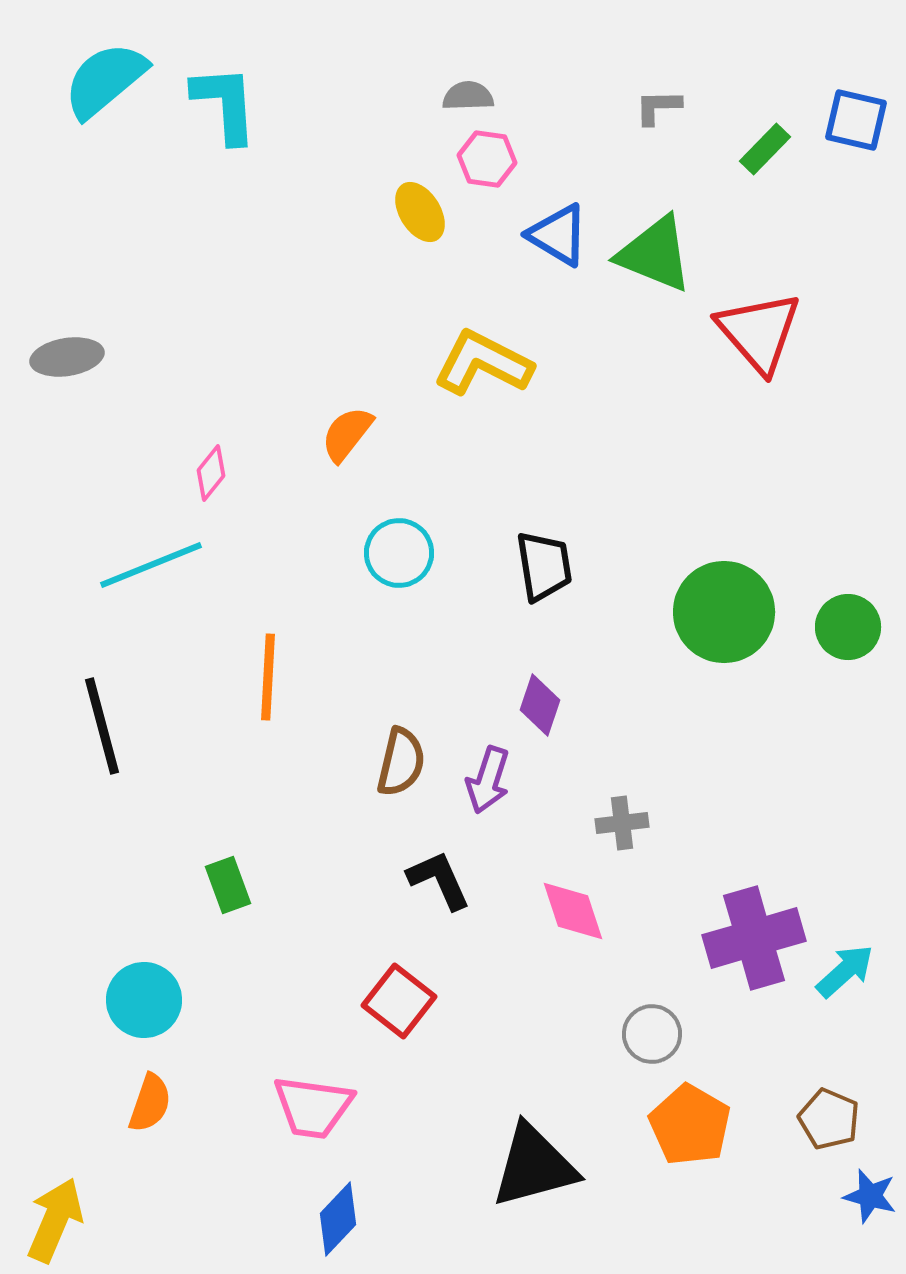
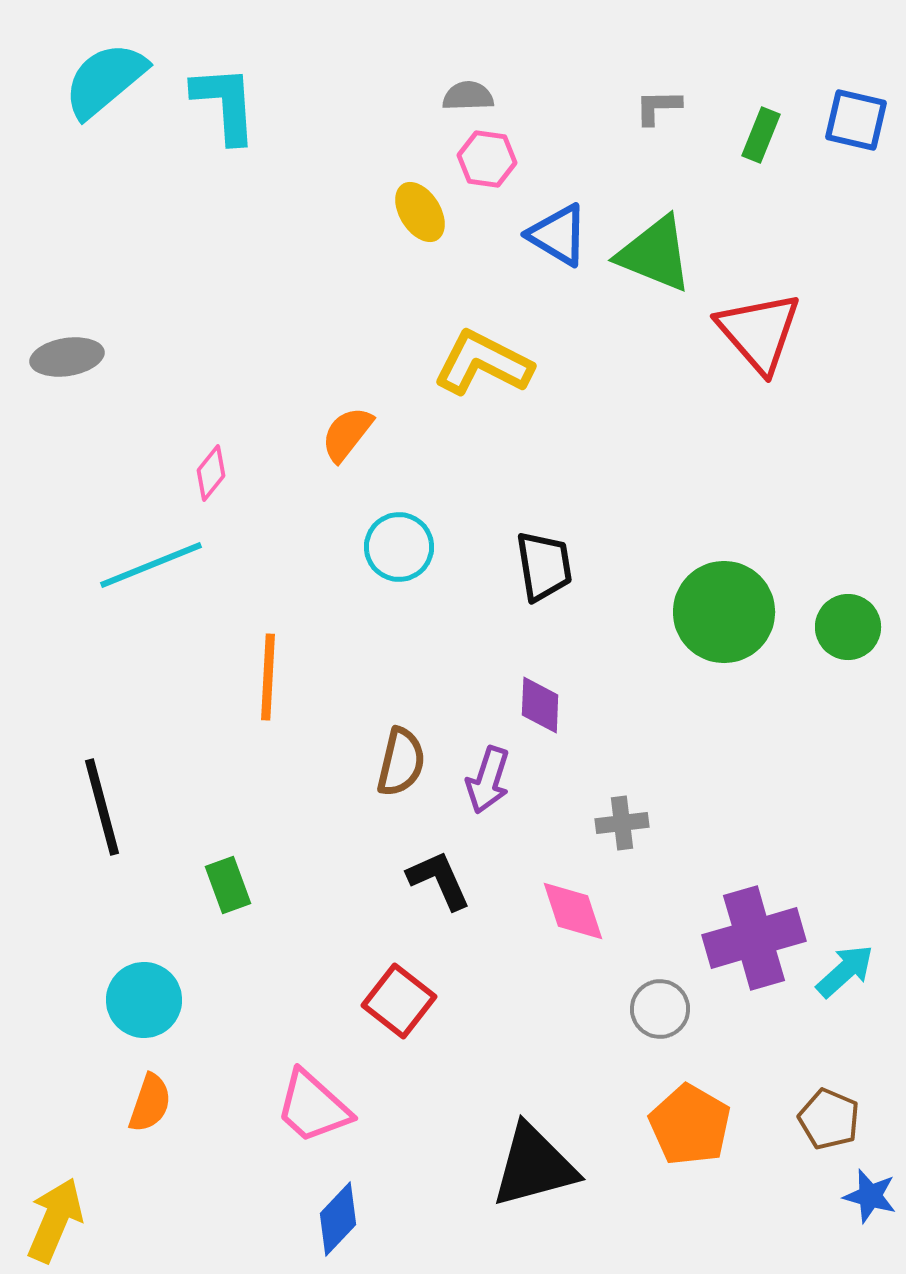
green rectangle at (765, 149): moved 4 px left, 14 px up; rotated 22 degrees counterclockwise
cyan circle at (399, 553): moved 6 px up
purple diamond at (540, 705): rotated 16 degrees counterclockwise
black line at (102, 726): moved 81 px down
gray circle at (652, 1034): moved 8 px right, 25 px up
pink trapezoid at (313, 1107): rotated 34 degrees clockwise
